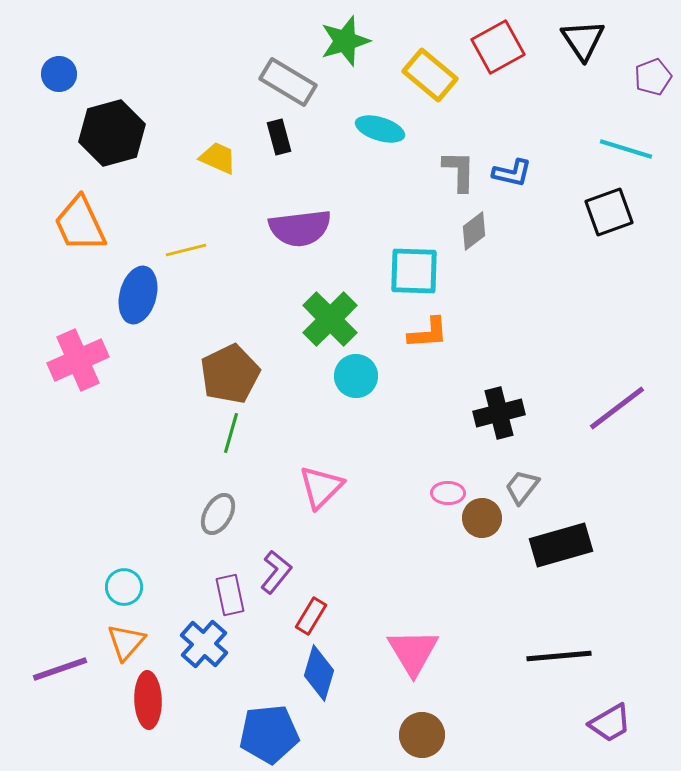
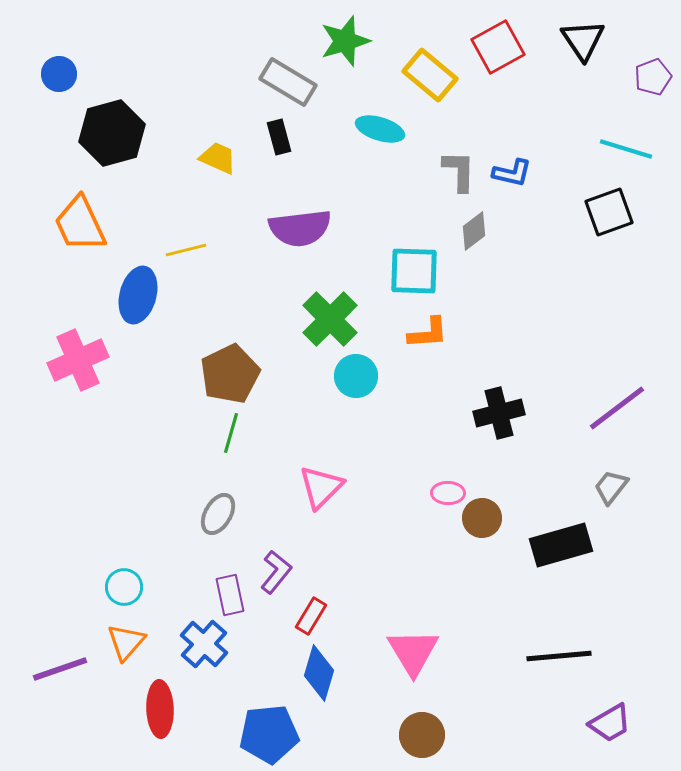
gray trapezoid at (522, 487): moved 89 px right
red ellipse at (148, 700): moved 12 px right, 9 px down
